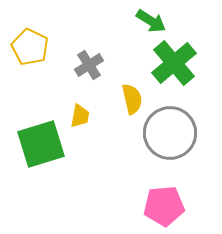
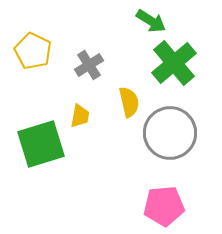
yellow pentagon: moved 3 px right, 4 px down
yellow semicircle: moved 3 px left, 3 px down
